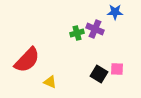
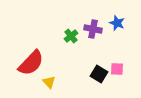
blue star: moved 2 px right, 11 px down; rotated 21 degrees clockwise
purple cross: moved 2 px left; rotated 12 degrees counterclockwise
green cross: moved 6 px left, 3 px down; rotated 24 degrees counterclockwise
red semicircle: moved 4 px right, 3 px down
yellow triangle: moved 1 px left; rotated 24 degrees clockwise
